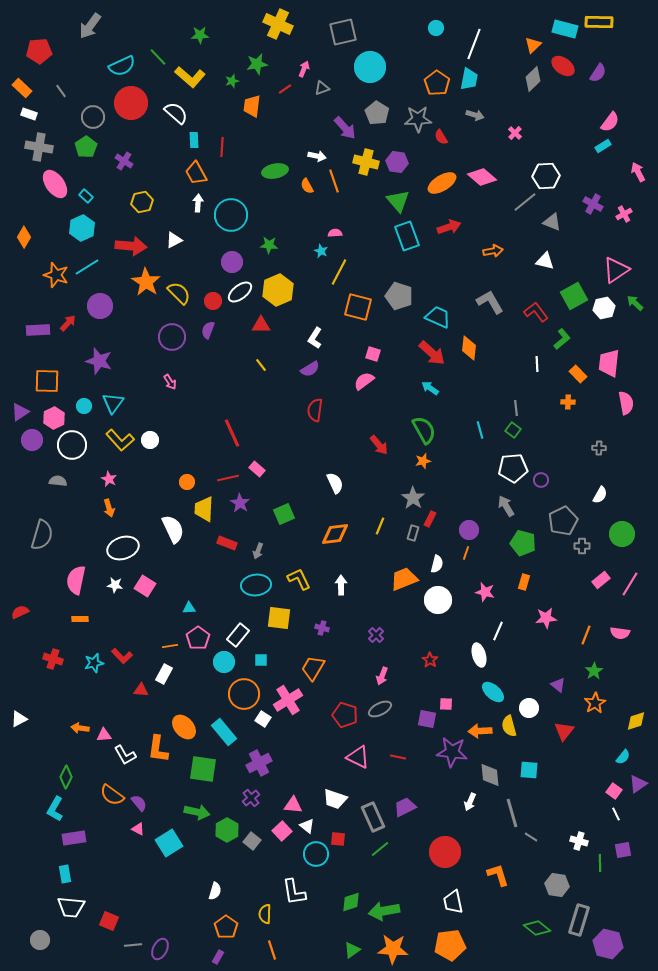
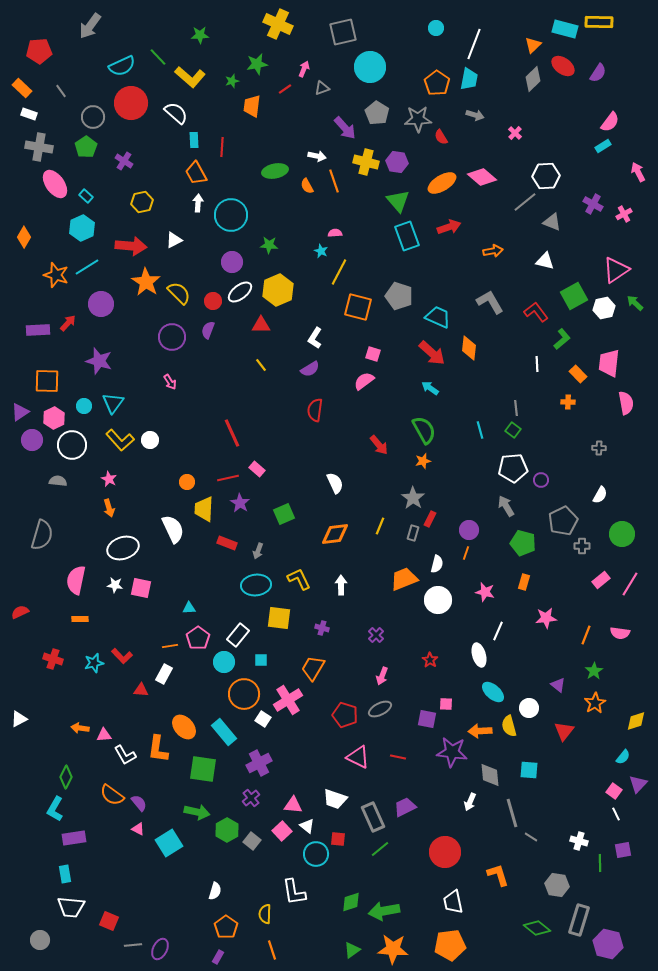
purple circle at (100, 306): moved 1 px right, 2 px up
pink square at (145, 586): moved 4 px left, 2 px down; rotated 20 degrees counterclockwise
purple triangle at (638, 784): rotated 12 degrees counterclockwise
